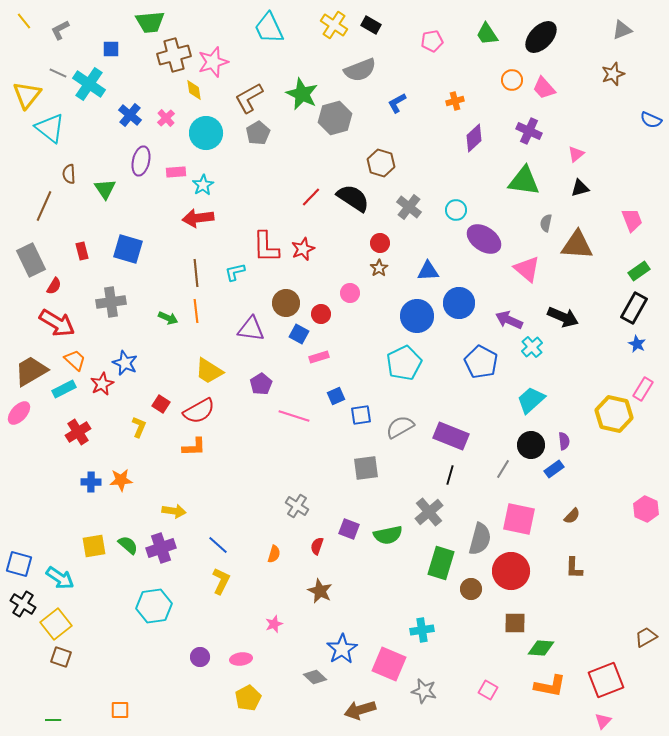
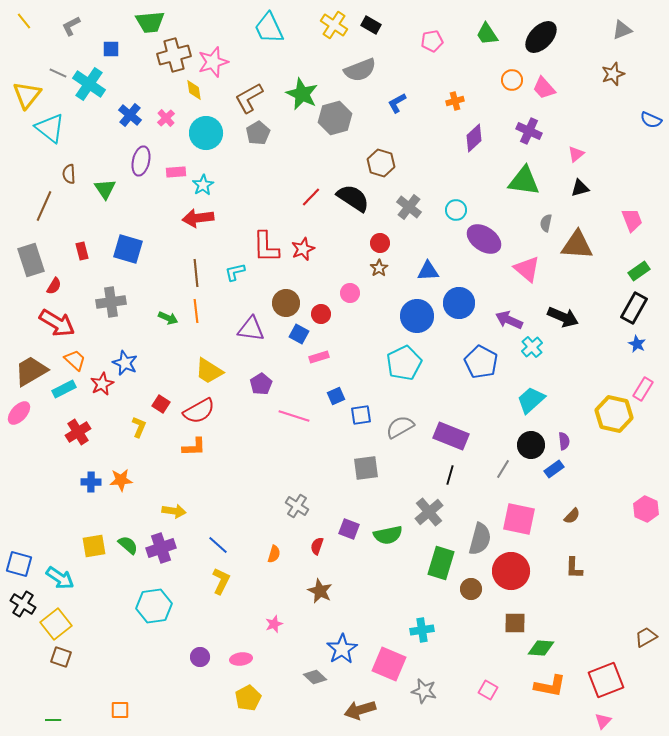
gray L-shape at (60, 30): moved 11 px right, 4 px up
gray rectangle at (31, 260): rotated 8 degrees clockwise
